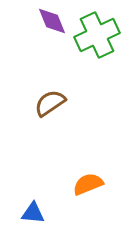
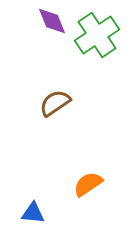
green cross: rotated 9 degrees counterclockwise
brown semicircle: moved 5 px right
orange semicircle: rotated 12 degrees counterclockwise
